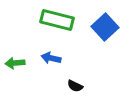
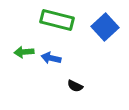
green arrow: moved 9 px right, 11 px up
